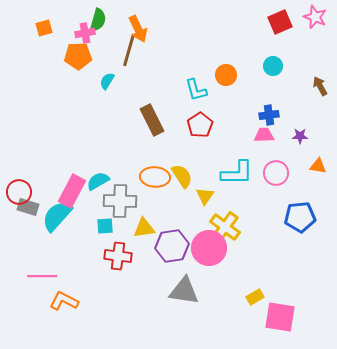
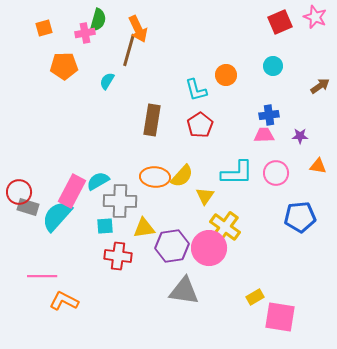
orange pentagon at (78, 56): moved 14 px left, 10 px down
brown arrow at (320, 86): rotated 84 degrees clockwise
brown rectangle at (152, 120): rotated 36 degrees clockwise
yellow semicircle at (182, 176): rotated 75 degrees clockwise
